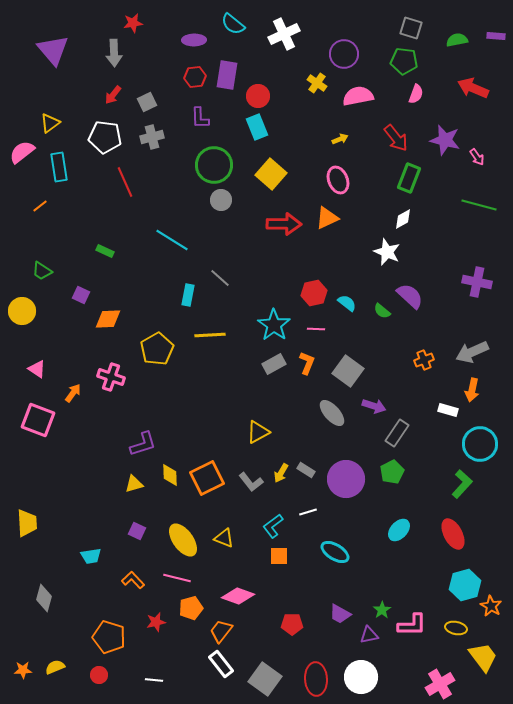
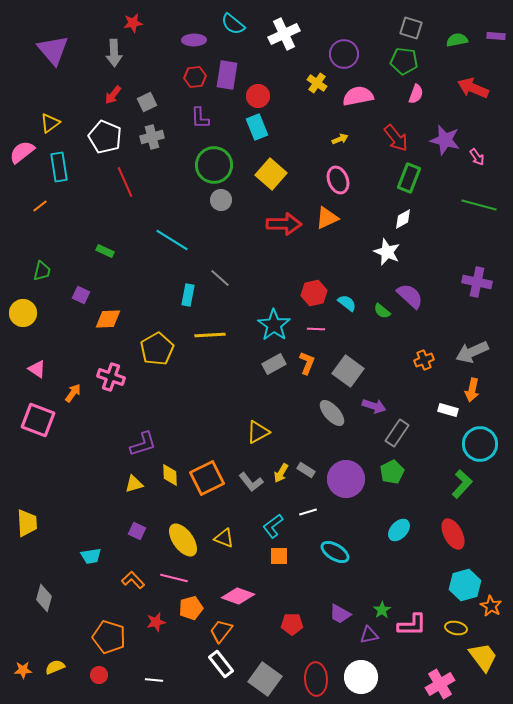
white pentagon at (105, 137): rotated 16 degrees clockwise
green trapezoid at (42, 271): rotated 110 degrees counterclockwise
yellow circle at (22, 311): moved 1 px right, 2 px down
pink line at (177, 578): moved 3 px left
